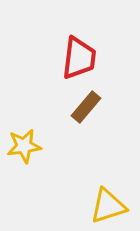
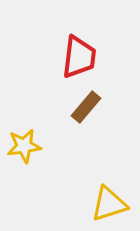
red trapezoid: moved 1 px up
yellow triangle: moved 1 px right, 2 px up
